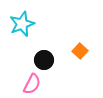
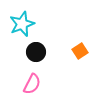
orange square: rotated 14 degrees clockwise
black circle: moved 8 px left, 8 px up
